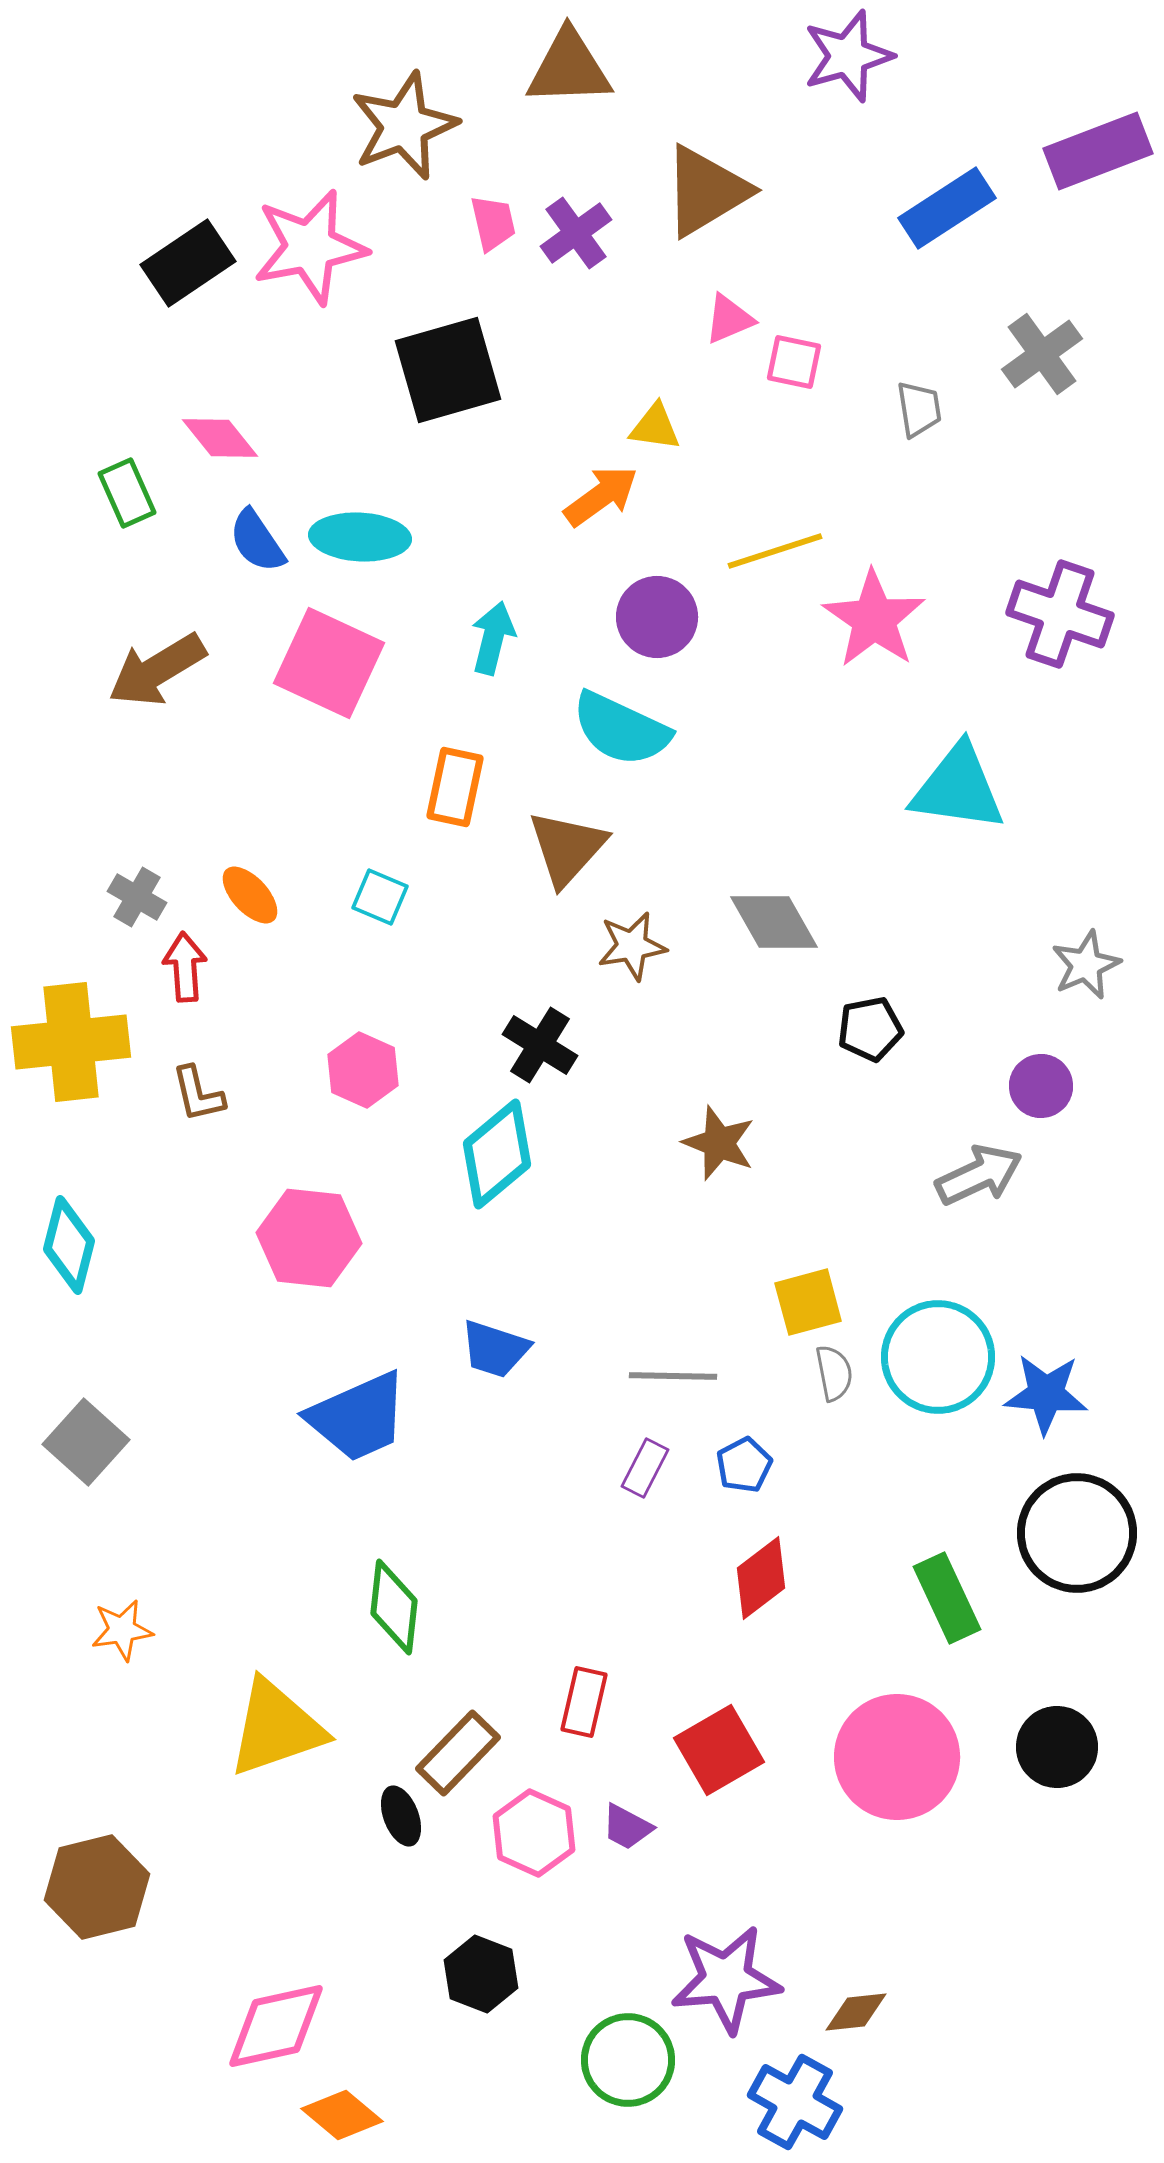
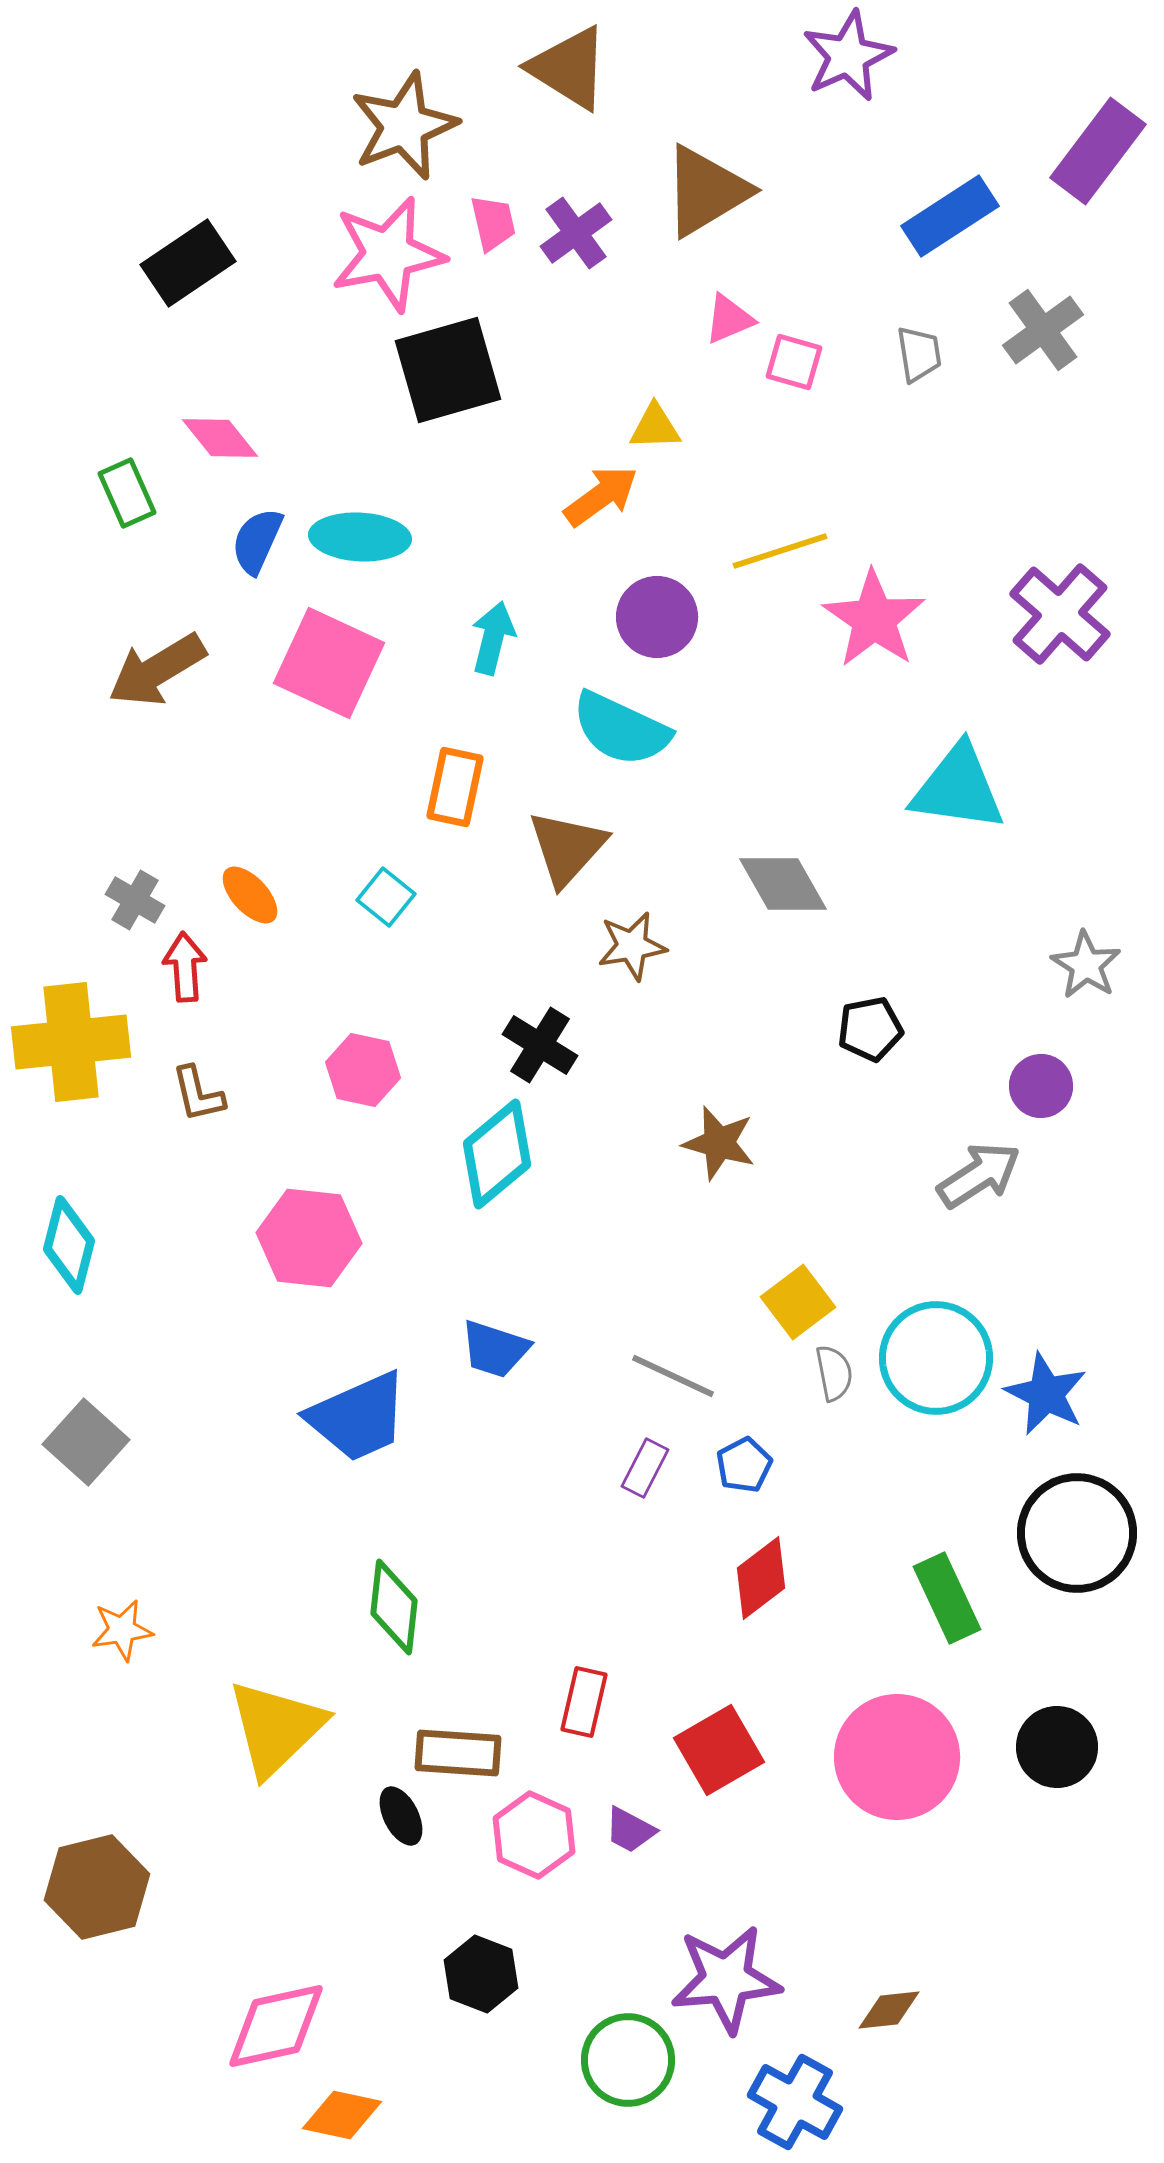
purple star at (848, 56): rotated 8 degrees counterclockwise
brown triangle at (569, 68): rotated 34 degrees clockwise
purple rectangle at (1098, 151): rotated 32 degrees counterclockwise
blue rectangle at (947, 208): moved 3 px right, 8 px down
pink star at (310, 247): moved 78 px right, 7 px down
gray cross at (1042, 354): moved 1 px right, 24 px up
pink square at (794, 362): rotated 4 degrees clockwise
gray trapezoid at (919, 409): moved 55 px up
yellow triangle at (655, 427): rotated 10 degrees counterclockwise
blue semicircle at (257, 541): rotated 58 degrees clockwise
yellow line at (775, 551): moved 5 px right
purple cross at (1060, 614): rotated 22 degrees clockwise
gray cross at (137, 897): moved 2 px left, 3 px down
cyan square at (380, 897): moved 6 px right; rotated 16 degrees clockwise
gray diamond at (774, 922): moved 9 px right, 38 px up
gray star at (1086, 965): rotated 16 degrees counterclockwise
pink hexagon at (363, 1070): rotated 12 degrees counterclockwise
brown star at (719, 1143): rotated 6 degrees counterclockwise
gray arrow at (979, 1175): rotated 8 degrees counterclockwise
yellow square at (808, 1302): moved 10 px left; rotated 22 degrees counterclockwise
cyan circle at (938, 1357): moved 2 px left, 1 px down
gray line at (673, 1376): rotated 24 degrees clockwise
blue star at (1046, 1394): rotated 22 degrees clockwise
yellow triangle at (276, 1728): rotated 25 degrees counterclockwise
brown rectangle at (458, 1753): rotated 50 degrees clockwise
black ellipse at (401, 1816): rotated 6 degrees counterclockwise
purple trapezoid at (627, 1827): moved 3 px right, 3 px down
pink hexagon at (534, 1833): moved 2 px down
brown diamond at (856, 2012): moved 33 px right, 2 px up
orange diamond at (342, 2115): rotated 28 degrees counterclockwise
